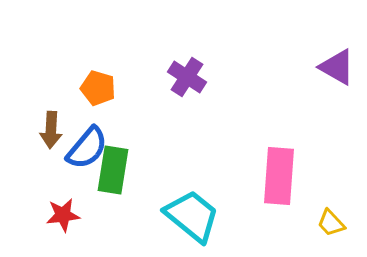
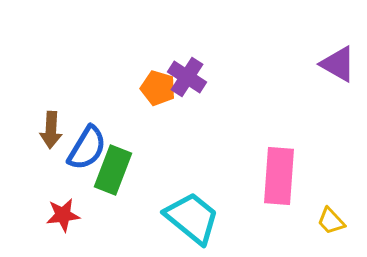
purple triangle: moved 1 px right, 3 px up
orange pentagon: moved 60 px right
blue semicircle: rotated 9 degrees counterclockwise
green rectangle: rotated 12 degrees clockwise
cyan trapezoid: moved 2 px down
yellow trapezoid: moved 2 px up
